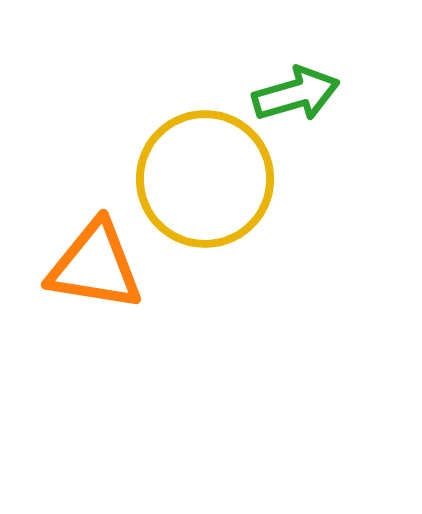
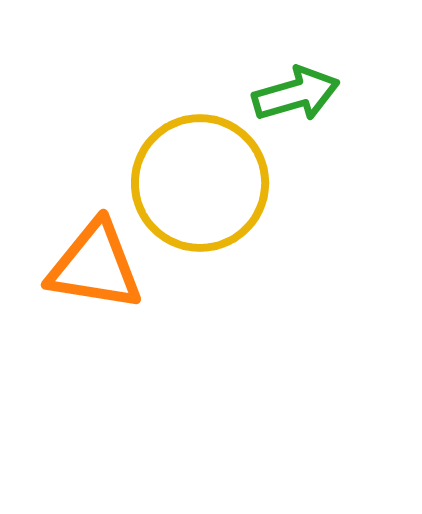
yellow circle: moved 5 px left, 4 px down
